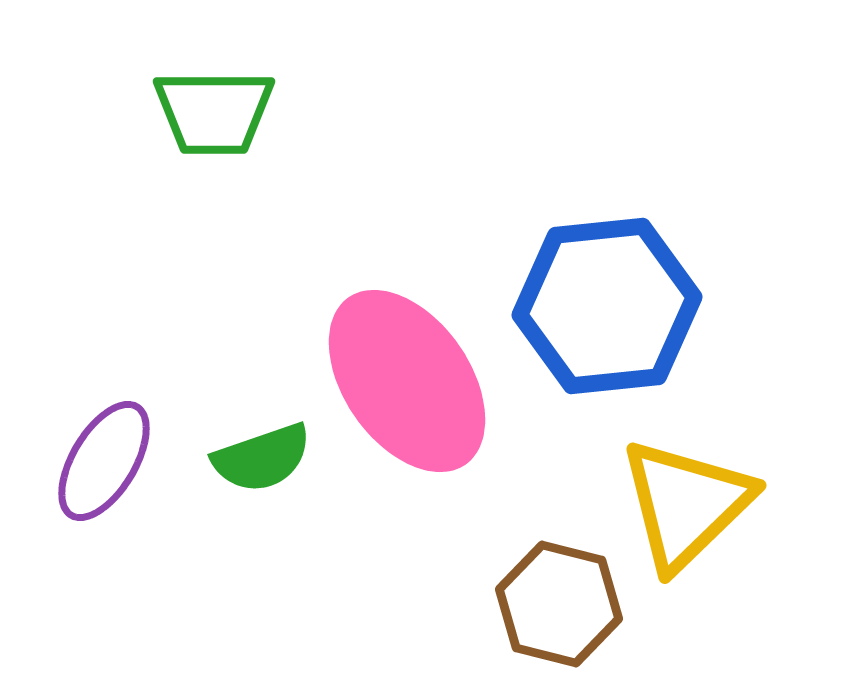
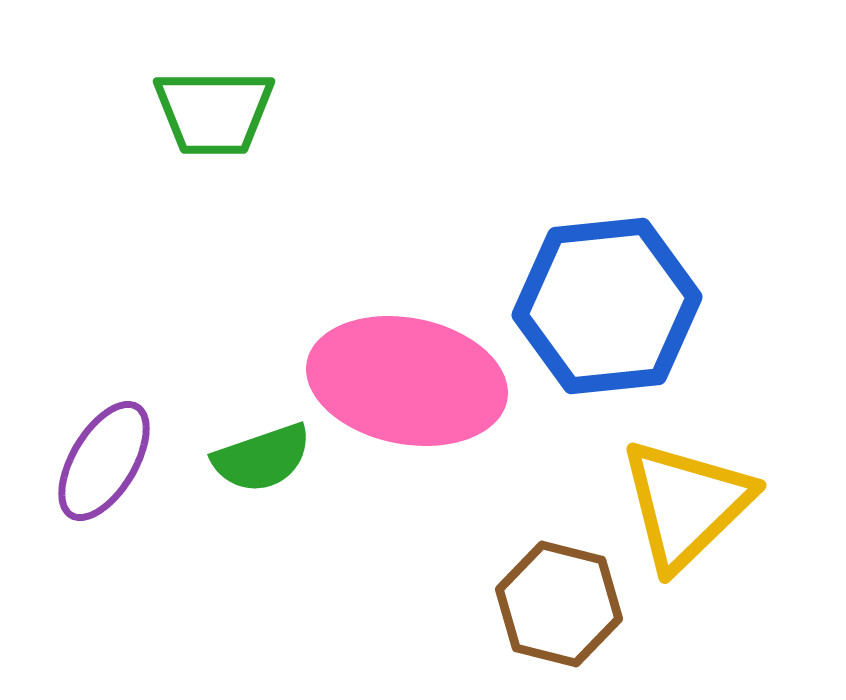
pink ellipse: rotated 44 degrees counterclockwise
